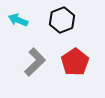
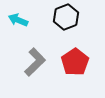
black hexagon: moved 4 px right, 3 px up
